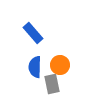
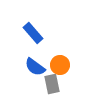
blue semicircle: rotated 55 degrees counterclockwise
